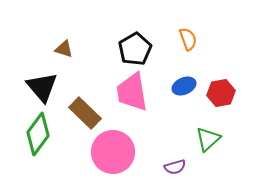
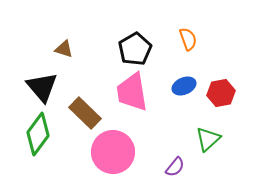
purple semicircle: rotated 35 degrees counterclockwise
